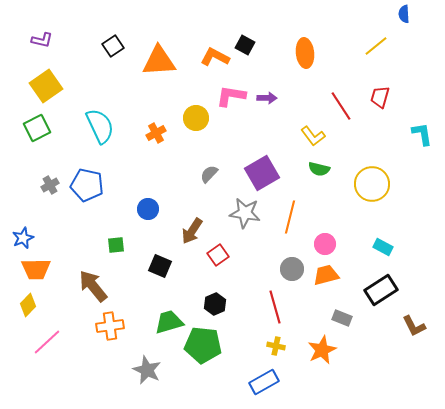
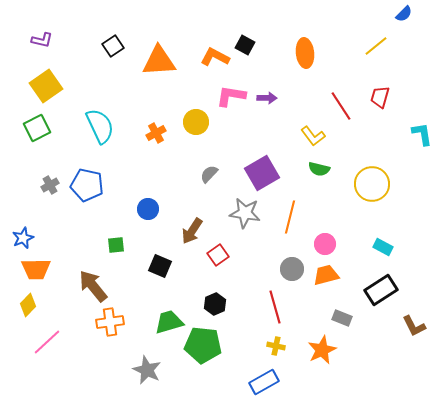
blue semicircle at (404, 14): rotated 132 degrees counterclockwise
yellow circle at (196, 118): moved 4 px down
orange cross at (110, 326): moved 4 px up
